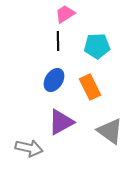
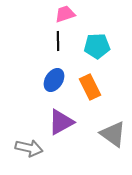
pink trapezoid: rotated 15 degrees clockwise
gray triangle: moved 3 px right, 3 px down
